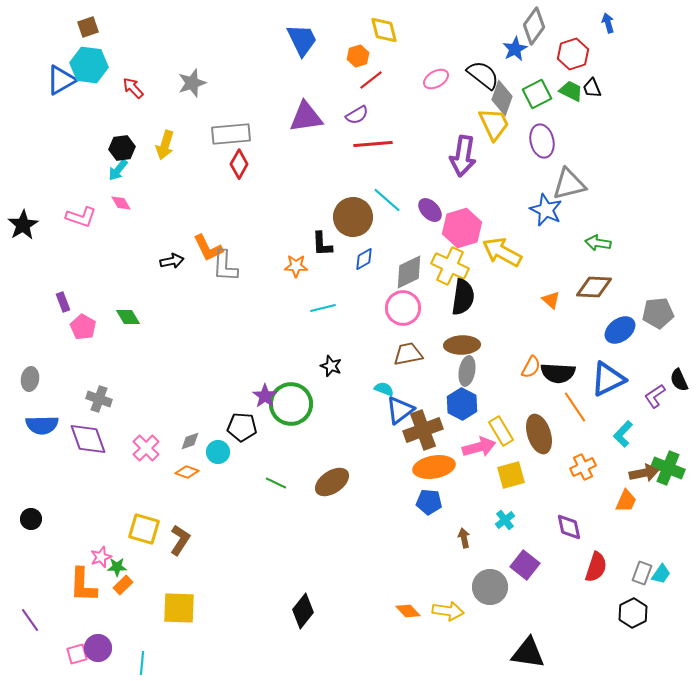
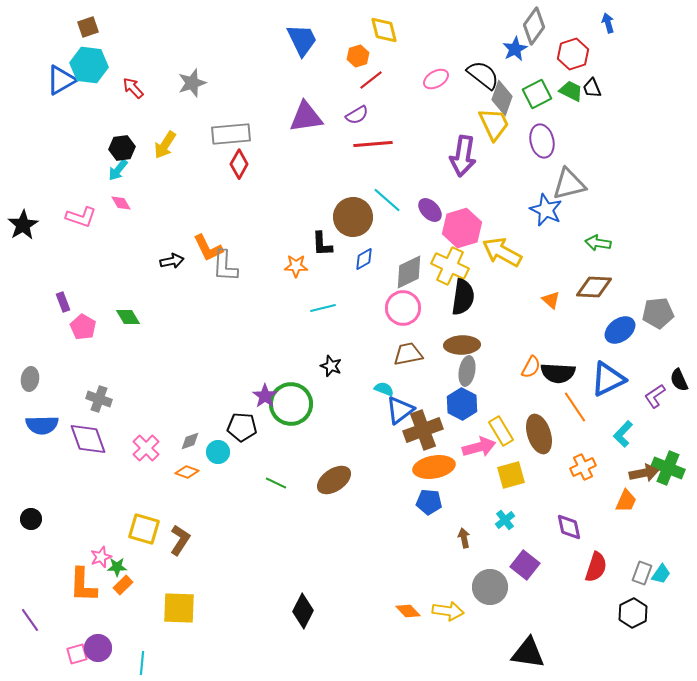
yellow arrow at (165, 145): rotated 16 degrees clockwise
brown ellipse at (332, 482): moved 2 px right, 2 px up
black diamond at (303, 611): rotated 12 degrees counterclockwise
